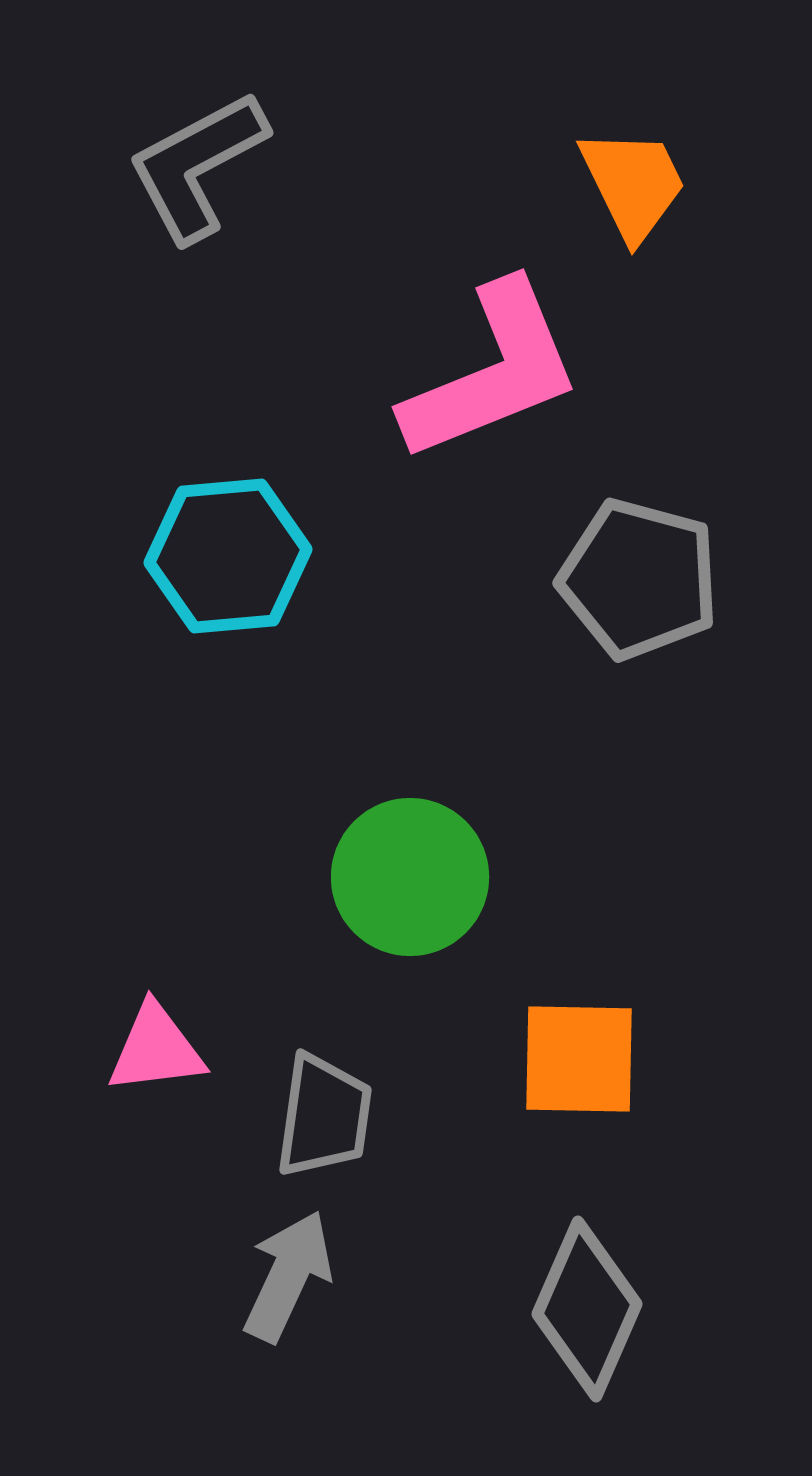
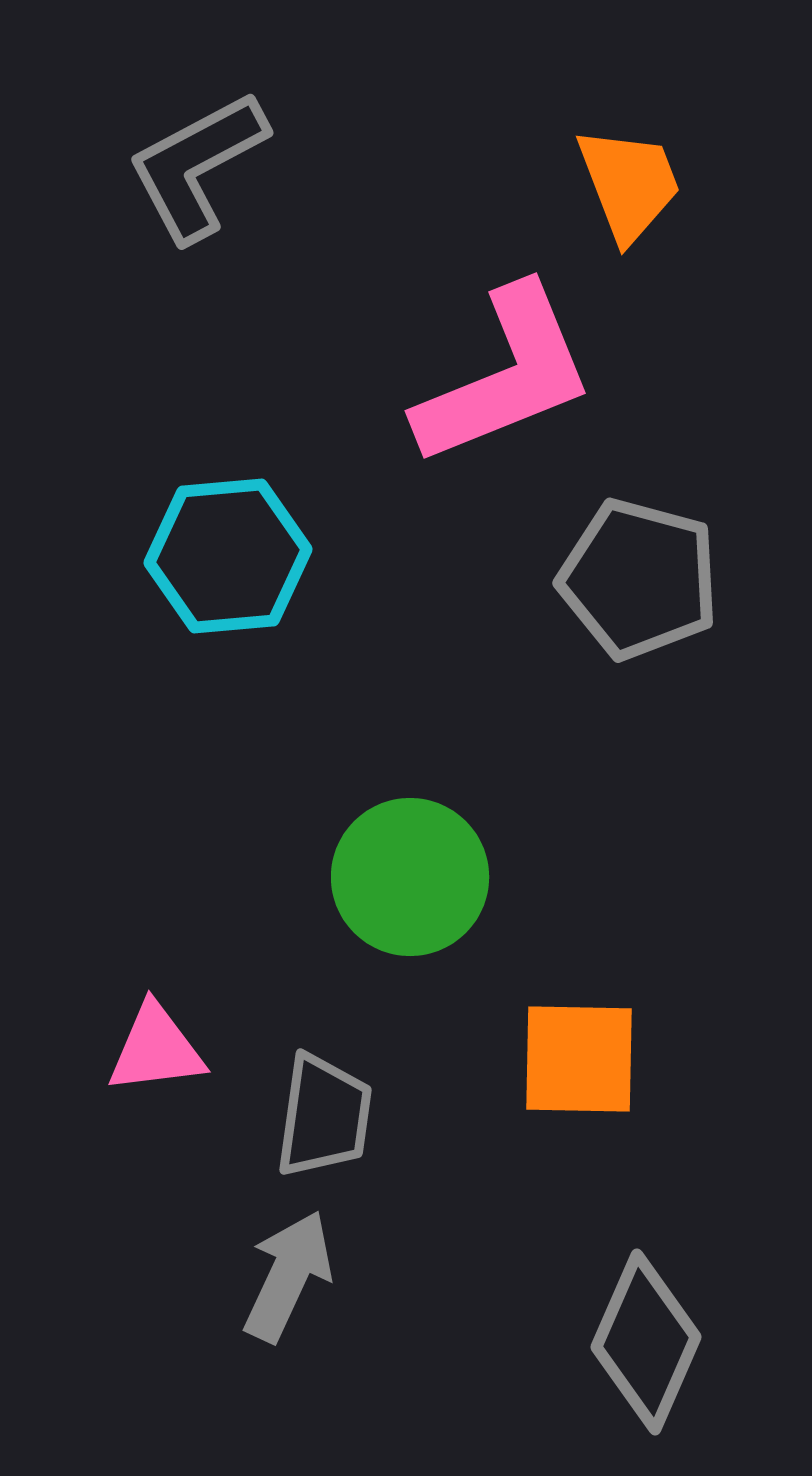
orange trapezoid: moved 4 px left; rotated 5 degrees clockwise
pink L-shape: moved 13 px right, 4 px down
gray diamond: moved 59 px right, 33 px down
